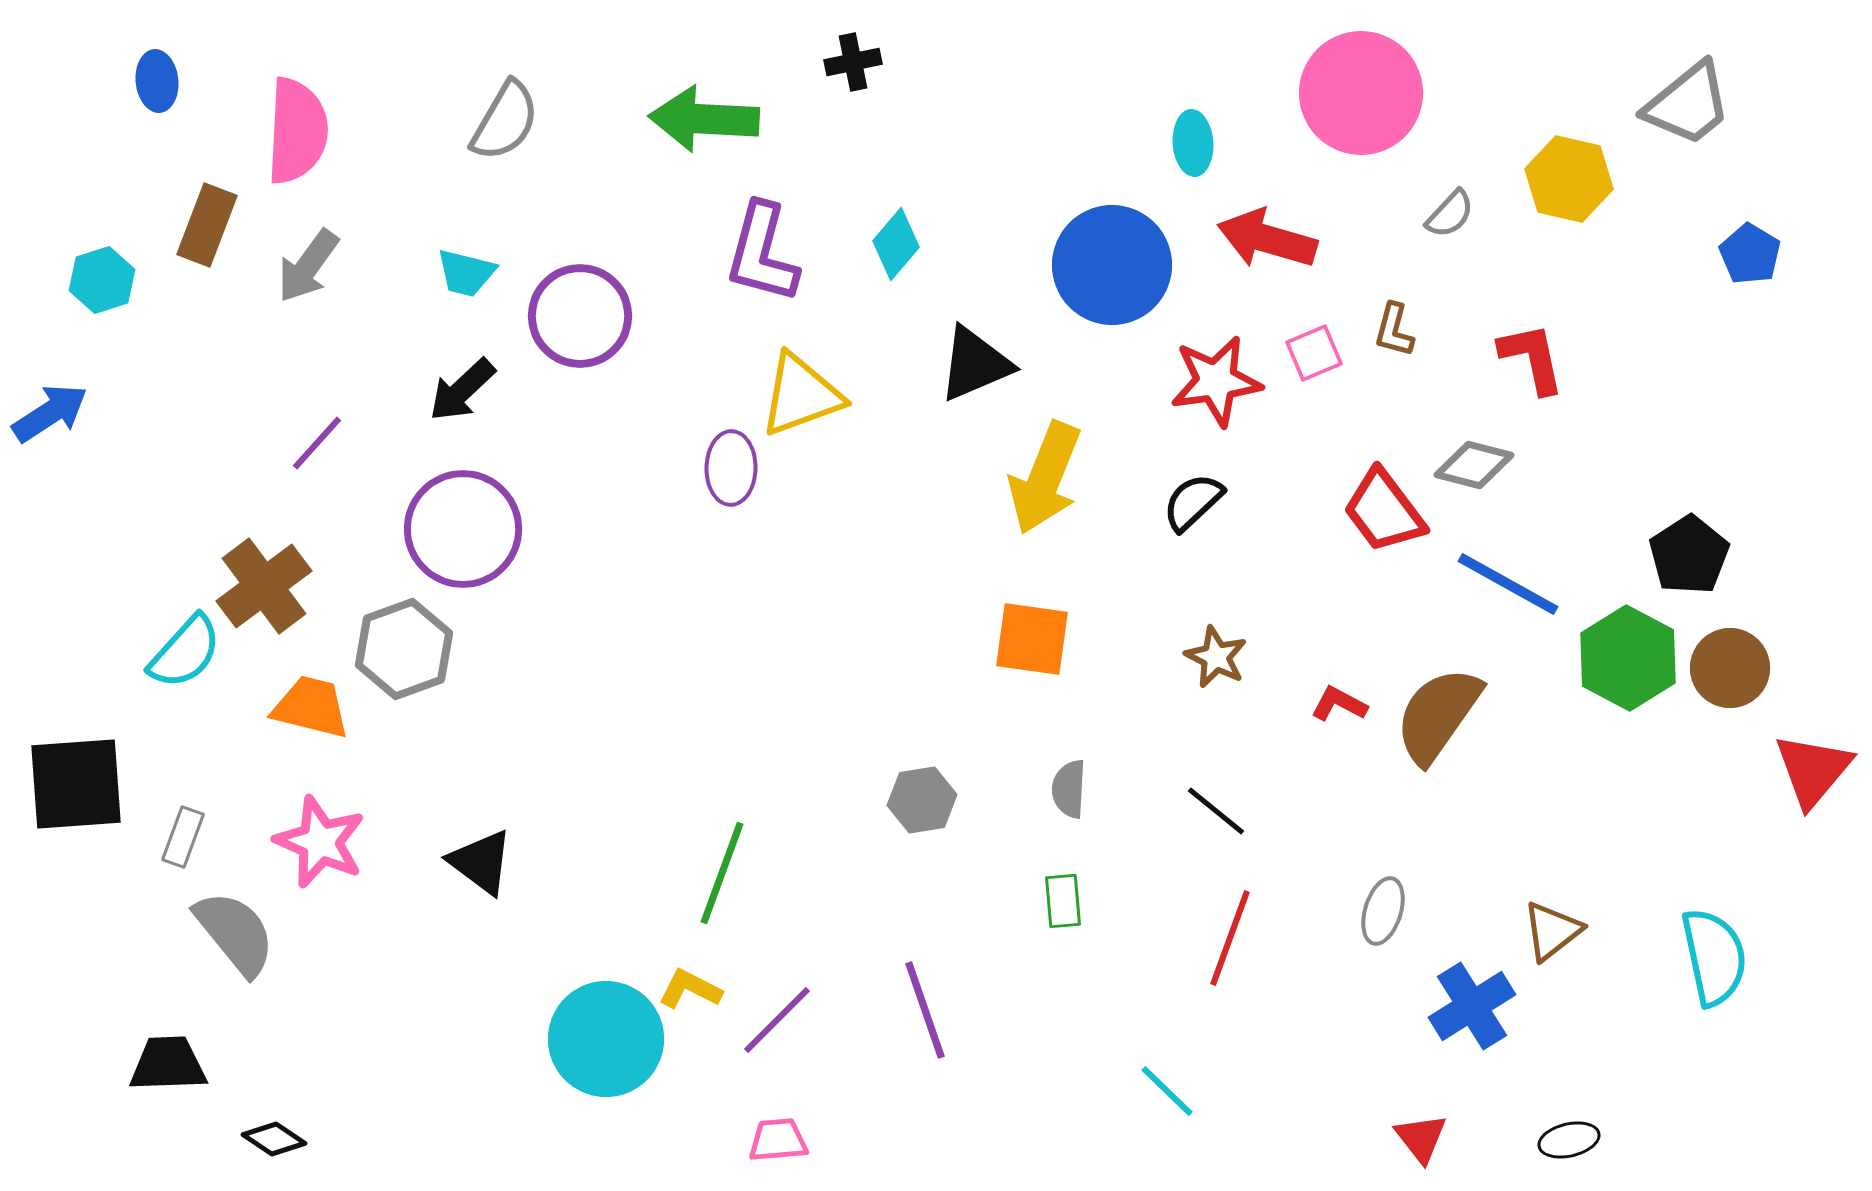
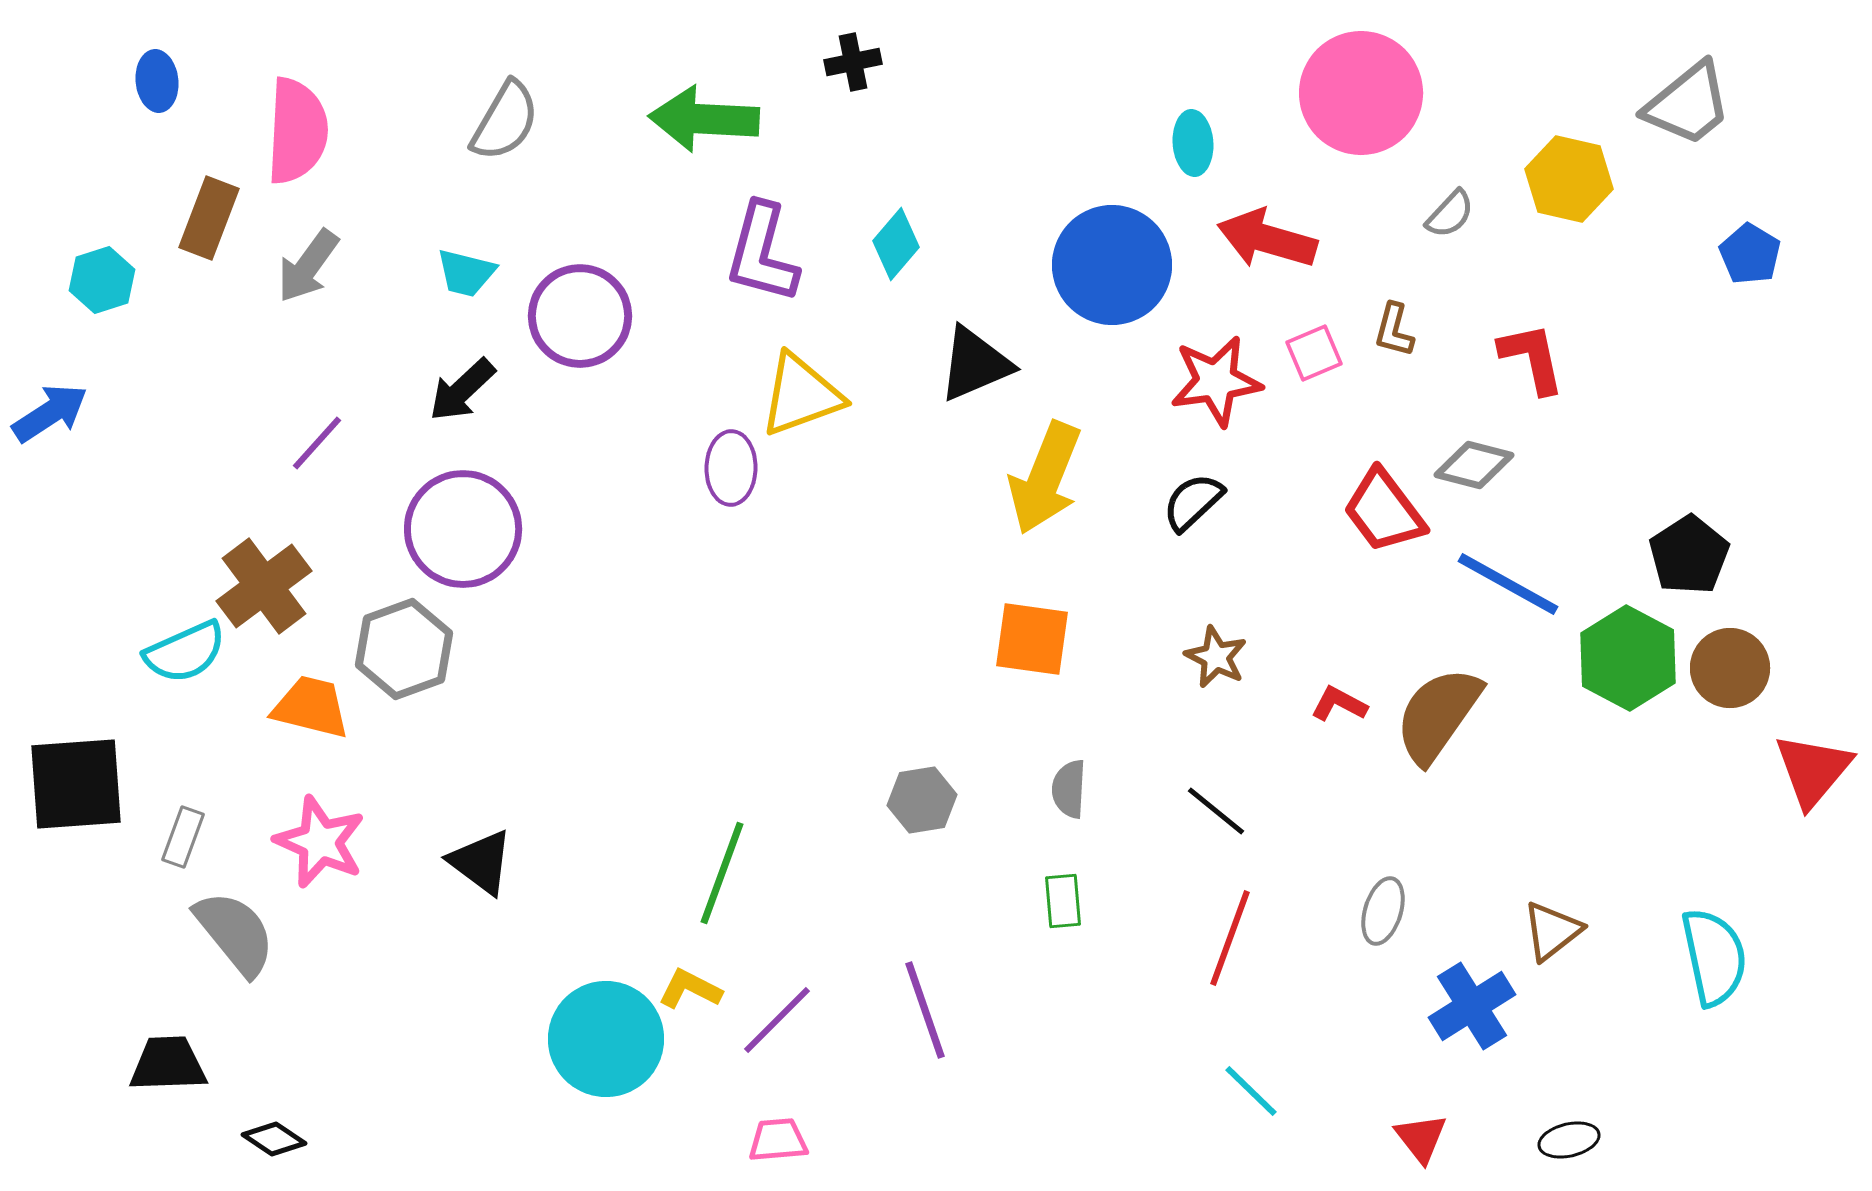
brown rectangle at (207, 225): moved 2 px right, 7 px up
cyan semicircle at (185, 652): rotated 24 degrees clockwise
cyan line at (1167, 1091): moved 84 px right
